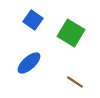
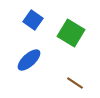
blue ellipse: moved 3 px up
brown line: moved 1 px down
